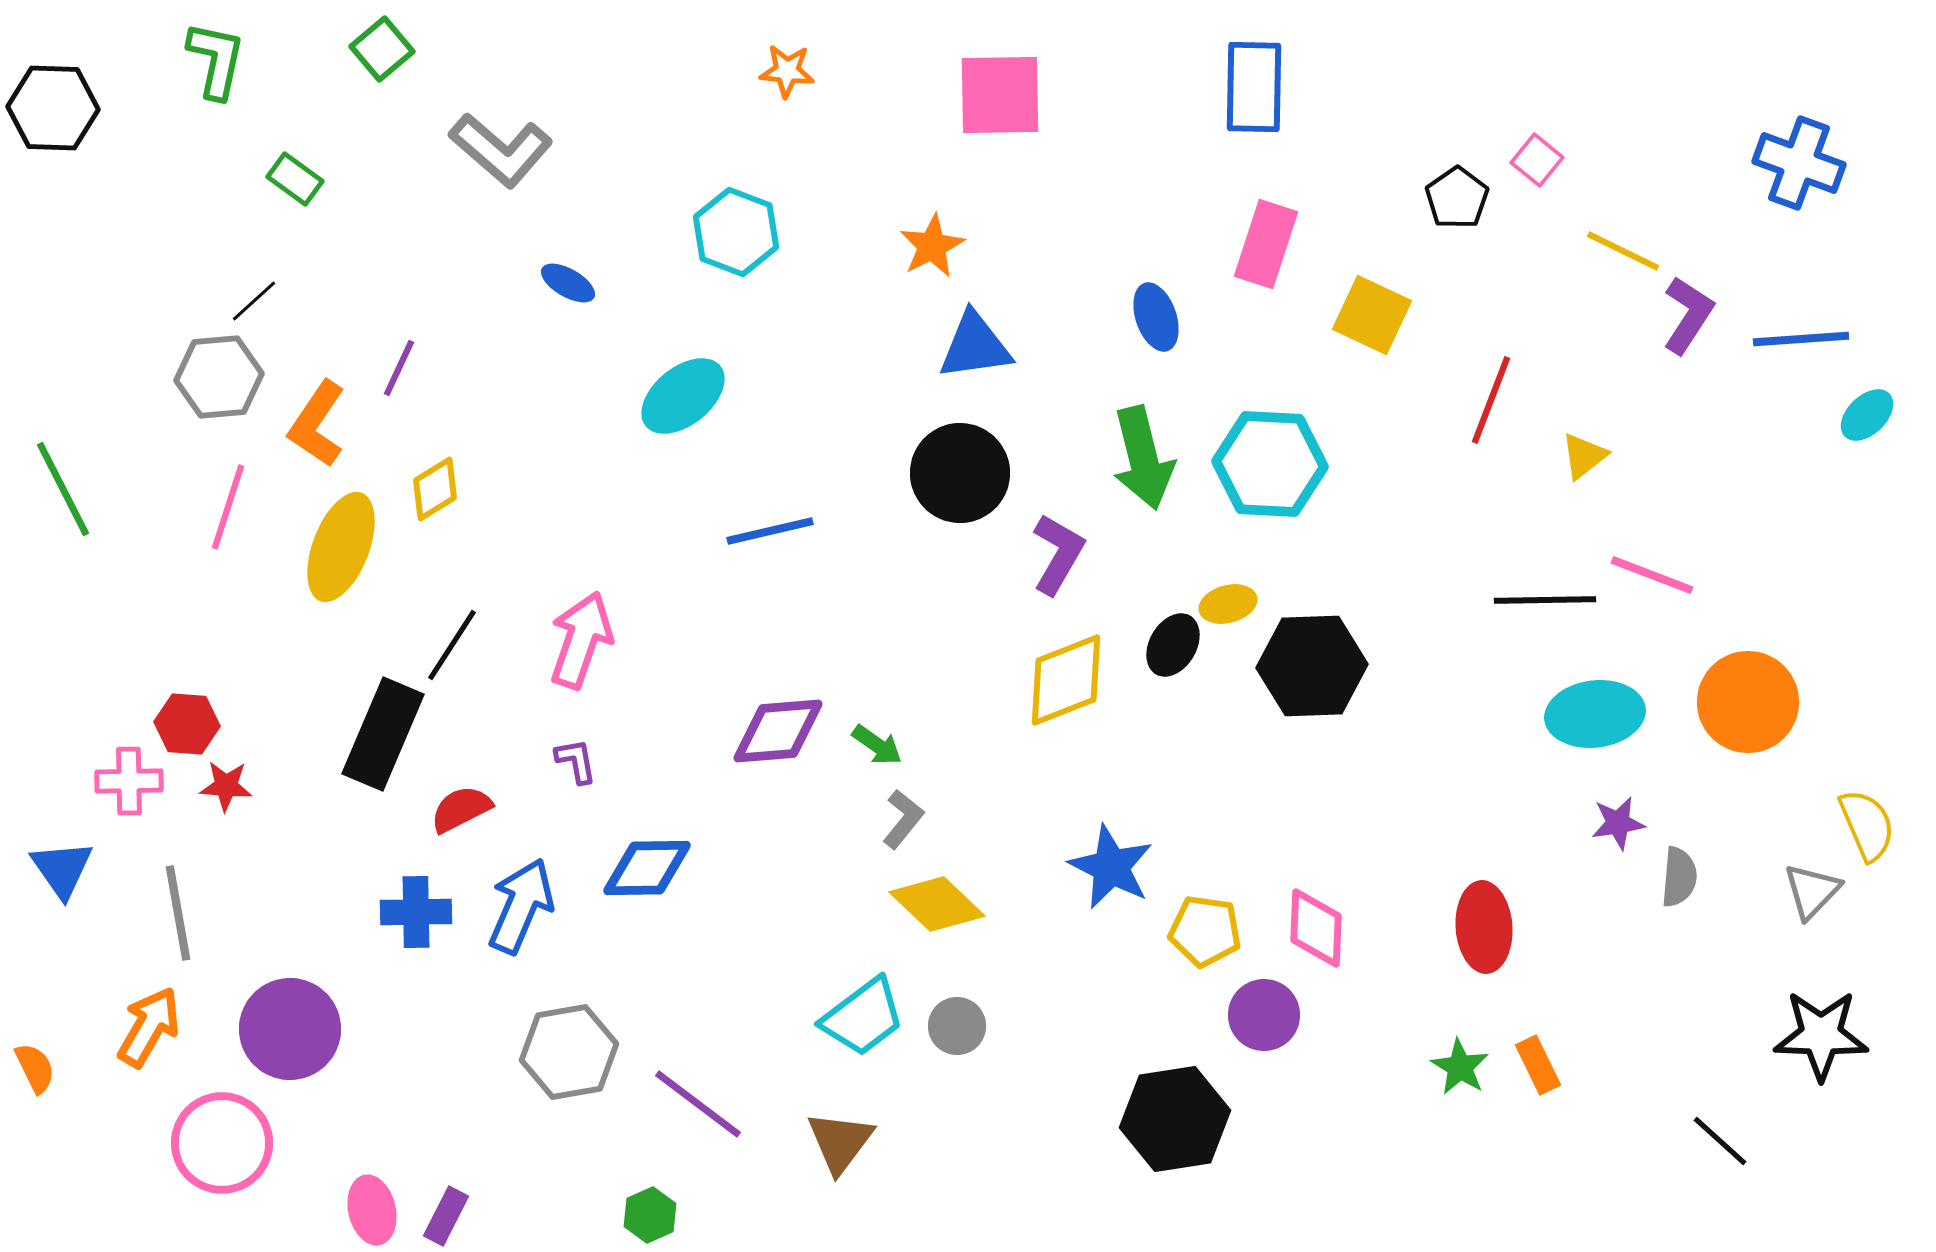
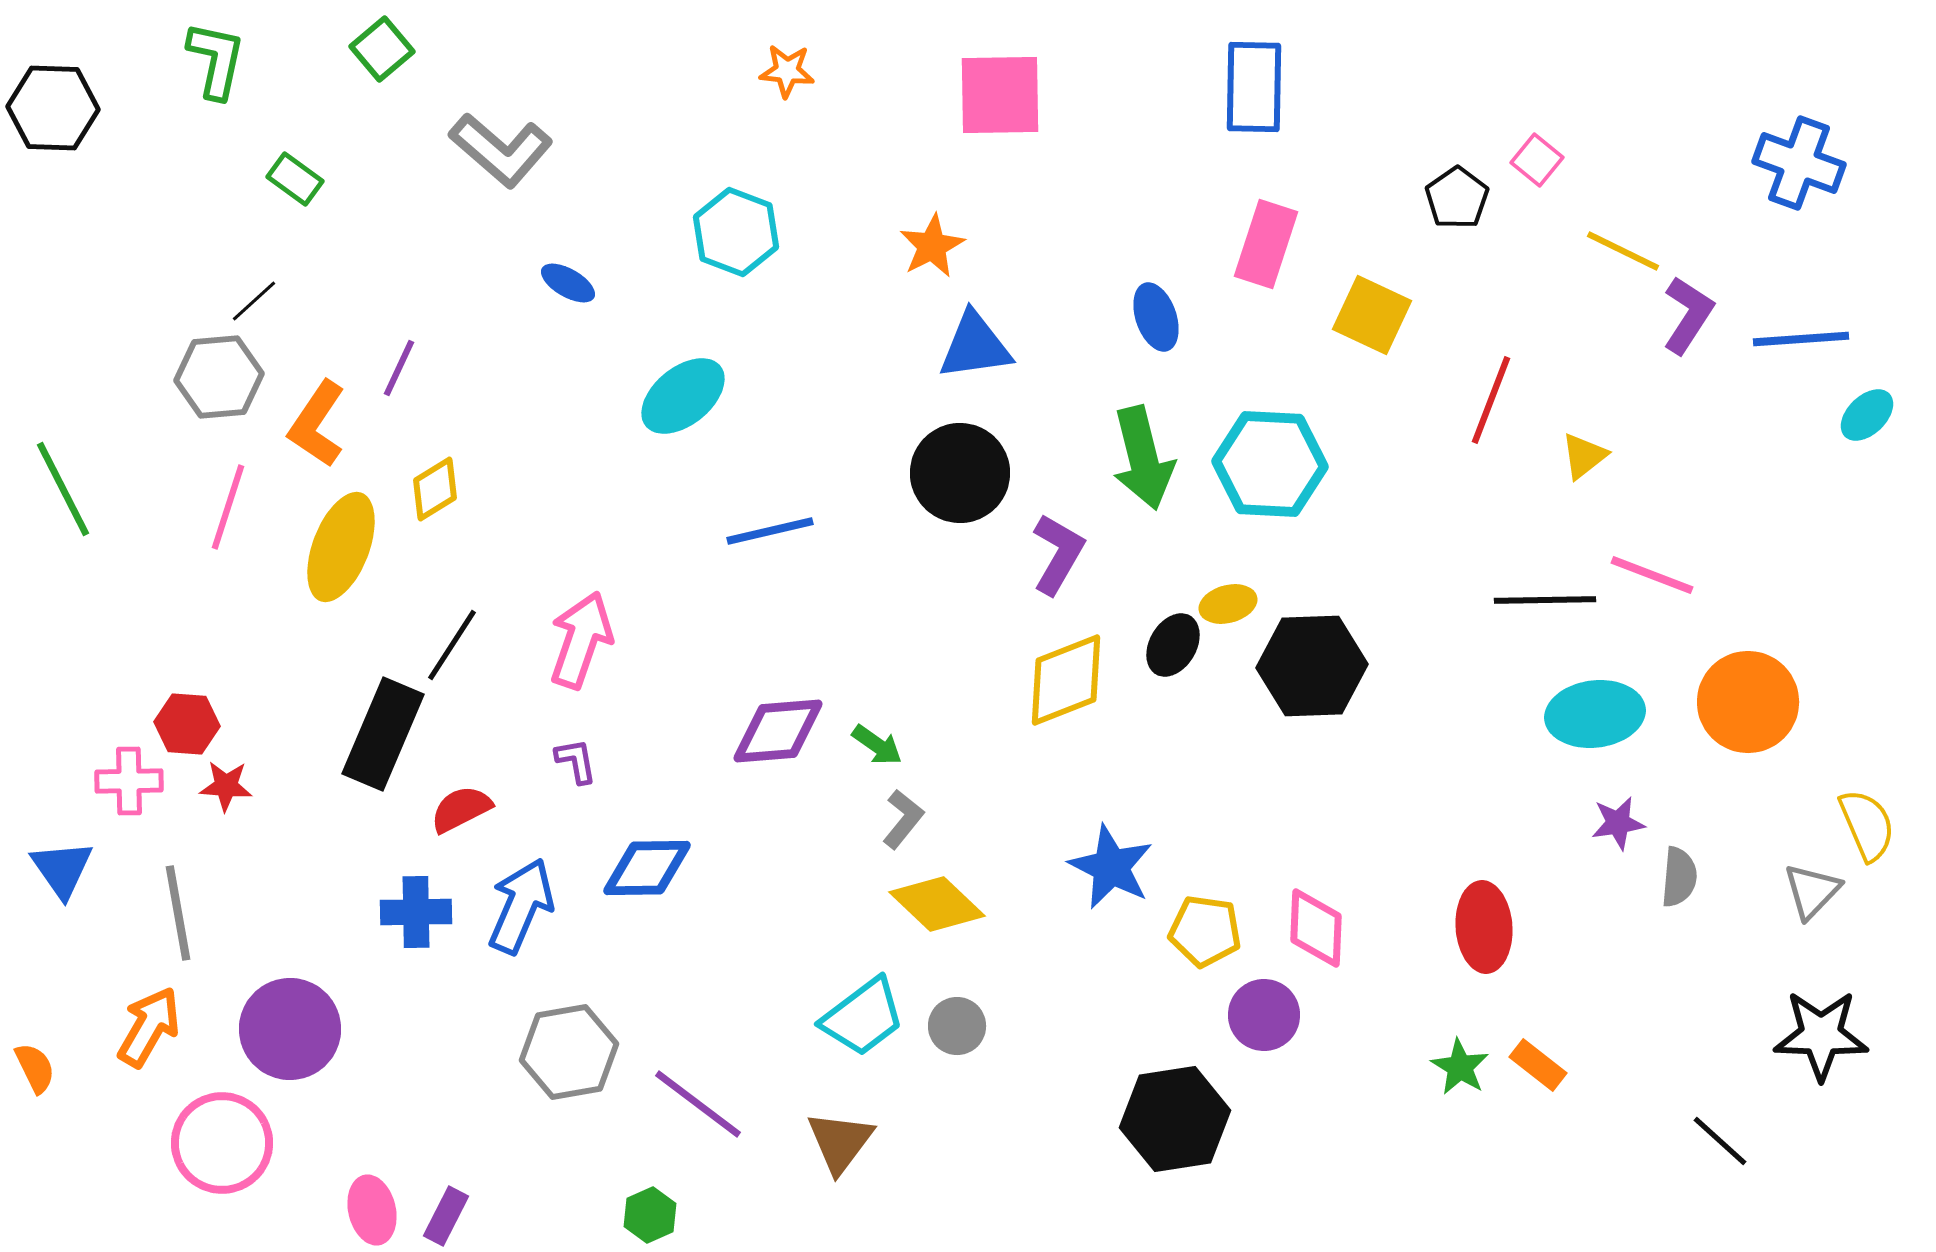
orange rectangle at (1538, 1065): rotated 26 degrees counterclockwise
